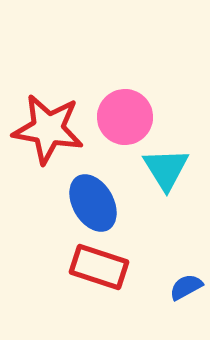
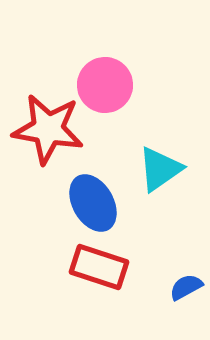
pink circle: moved 20 px left, 32 px up
cyan triangle: moved 6 px left; rotated 27 degrees clockwise
